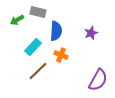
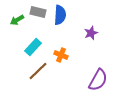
blue semicircle: moved 4 px right, 16 px up
